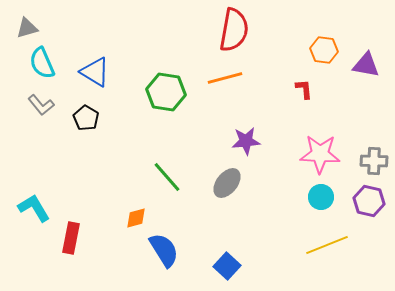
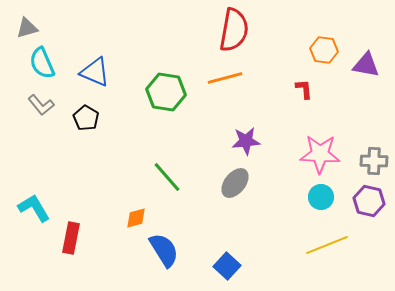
blue triangle: rotated 8 degrees counterclockwise
gray ellipse: moved 8 px right
